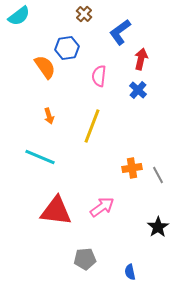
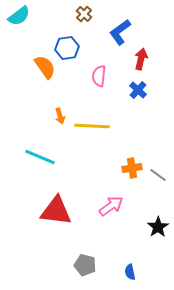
orange arrow: moved 11 px right
yellow line: rotated 72 degrees clockwise
gray line: rotated 24 degrees counterclockwise
pink arrow: moved 9 px right, 1 px up
gray pentagon: moved 6 px down; rotated 20 degrees clockwise
